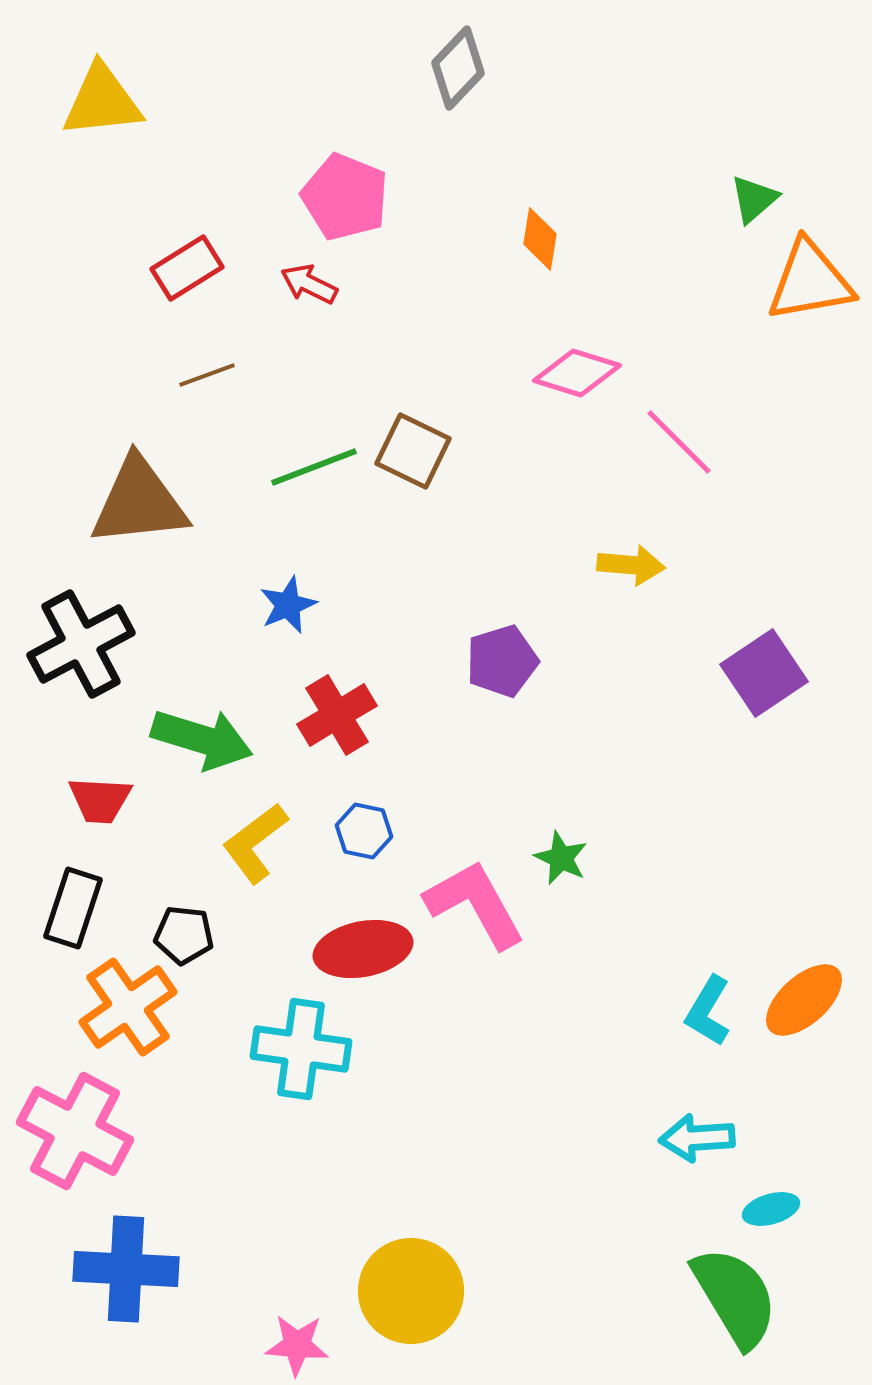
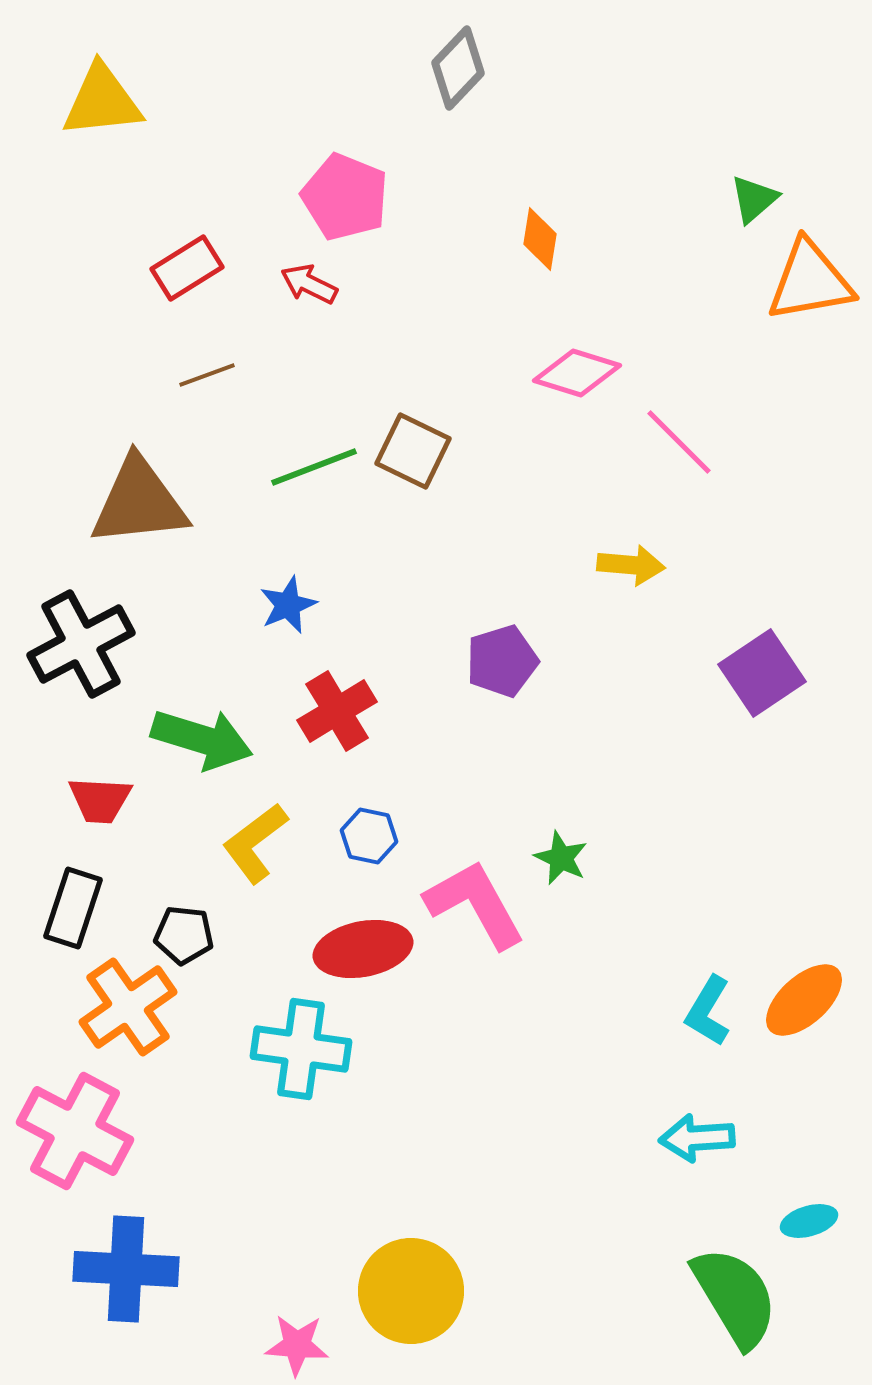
purple square: moved 2 px left
red cross: moved 4 px up
blue hexagon: moved 5 px right, 5 px down
cyan ellipse: moved 38 px right, 12 px down
